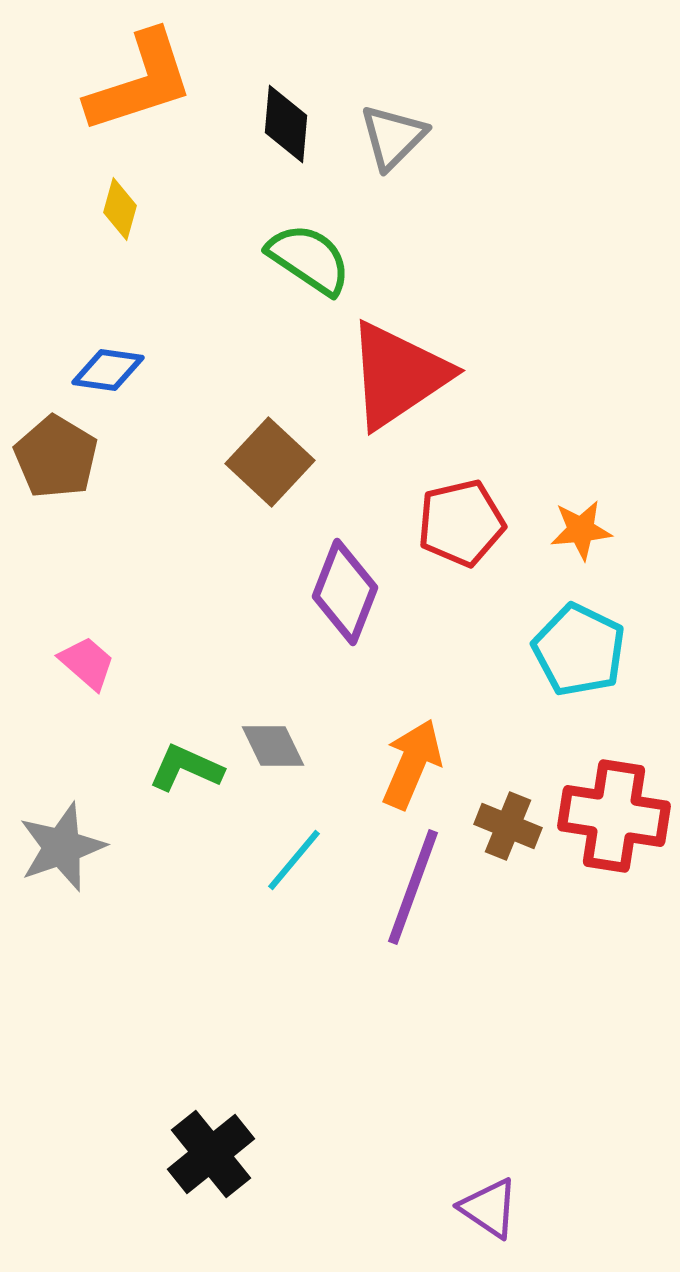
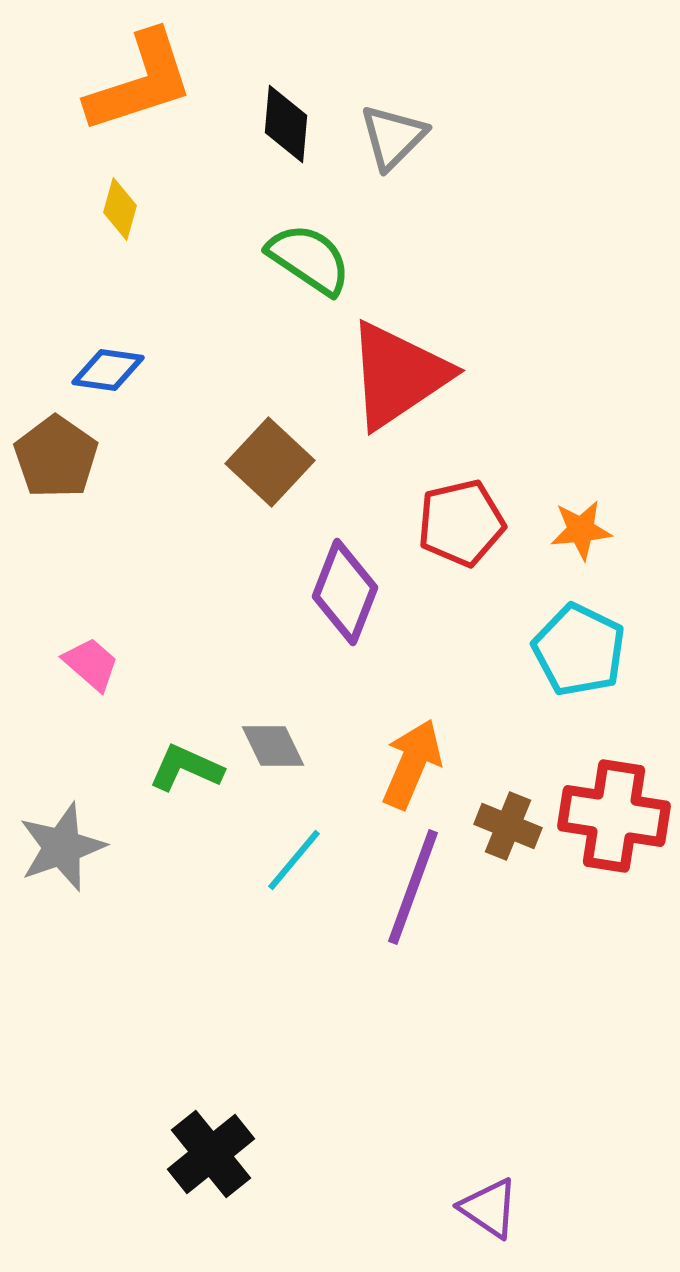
brown pentagon: rotated 4 degrees clockwise
pink trapezoid: moved 4 px right, 1 px down
